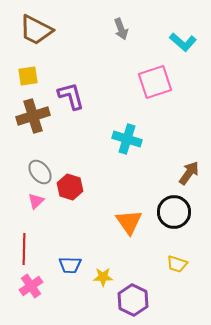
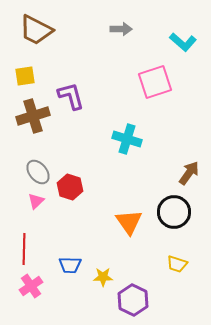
gray arrow: rotated 70 degrees counterclockwise
yellow square: moved 3 px left
gray ellipse: moved 2 px left
